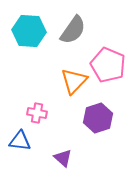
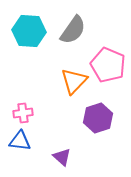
pink cross: moved 14 px left; rotated 18 degrees counterclockwise
purple triangle: moved 1 px left, 1 px up
